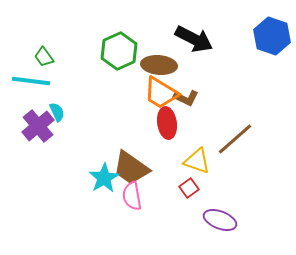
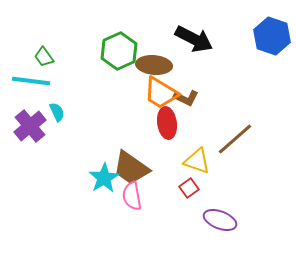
brown ellipse: moved 5 px left
purple cross: moved 8 px left
